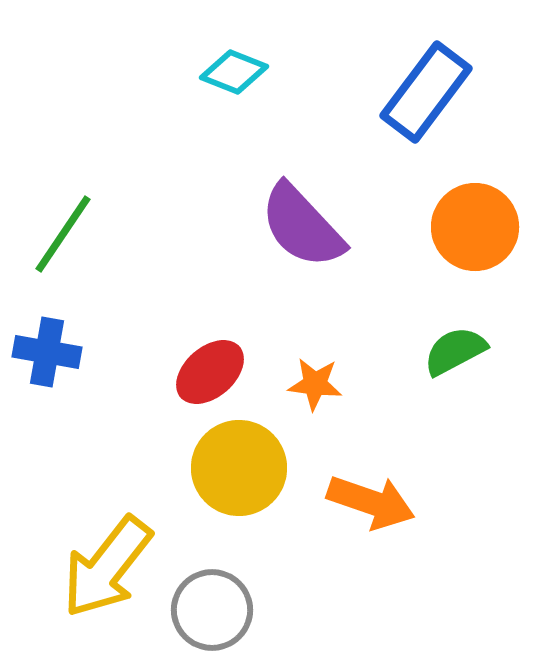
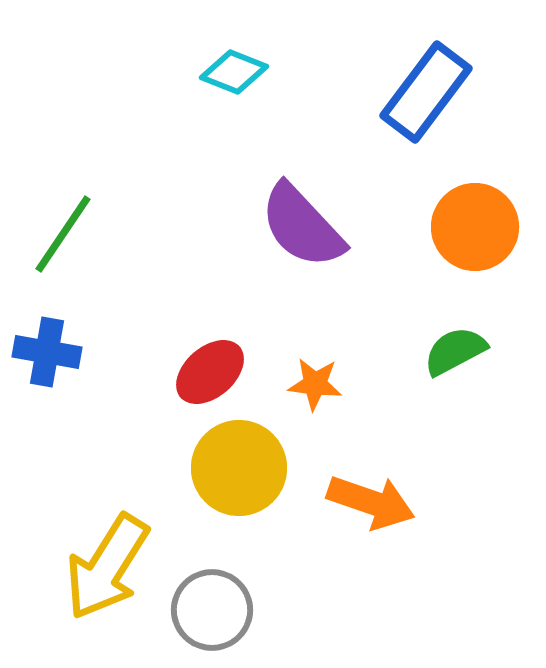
yellow arrow: rotated 6 degrees counterclockwise
